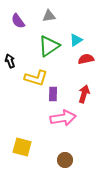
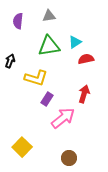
purple semicircle: rotated 42 degrees clockwise
cyan triangle: moved 1 px left, 2 px down
green triangle: rotated 25 degrees clockwise
black arrow: rotated 40 degrees clockwise
purple rectangle: moved 6 px left, 5 px down; rotated 32 degrees clockwise
pink arrow: rotated 30 degrees counterclockwise
yellow square: rotated 30 degrees clockwise
brown circle: moved 4 px right, 2 px up
